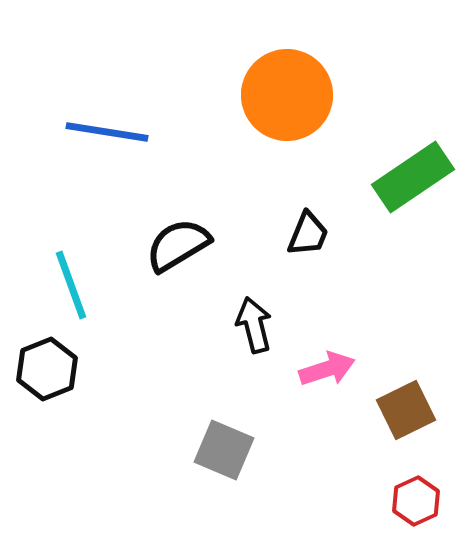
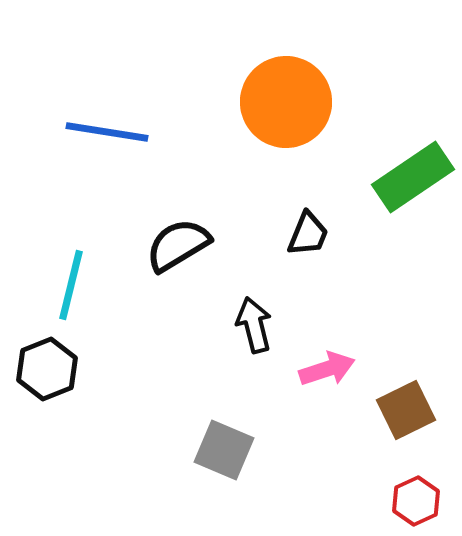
orange circle: moved 1 px left, 7 px down
cyan line: rotated 34 degrees clockwise
